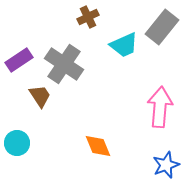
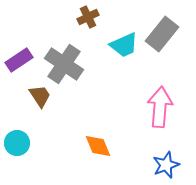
gray rectangle: moved 7 px down
